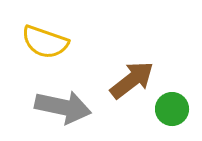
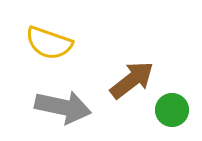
yellow semicircle: moved 4 px right, 1 px down
green circle: moved 1 px down
